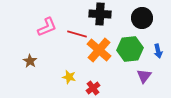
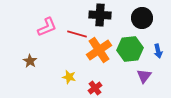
black cross: moved 1 px down
orange cross: rotated 15 degrees clockwise
red cross: moved 2 px right
